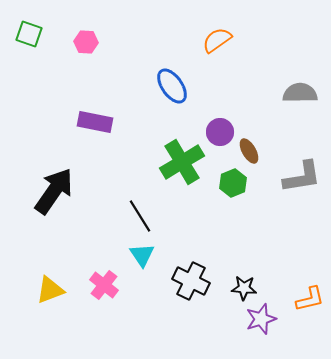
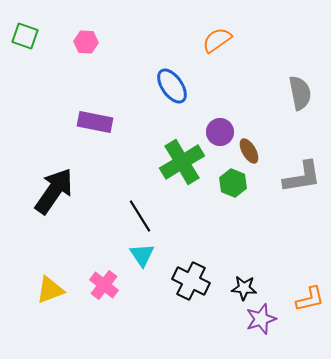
green square: moved 4 px left, 2 px down
gray semicircle: rotated 80 degrees clockwise
green hexagon: rotated 16 degrees counterclockwise
